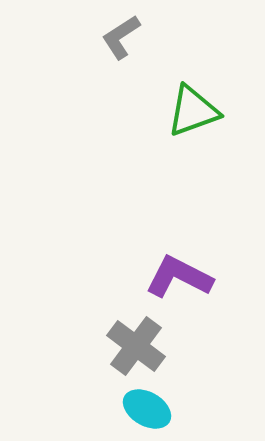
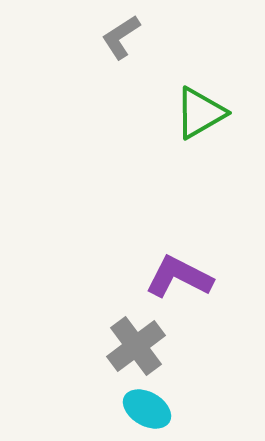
green triangle: moved 7 px right, 2 px down; rotated 10 degrees counterclockwise
gray cross: rotated 16 degrees clockwise
